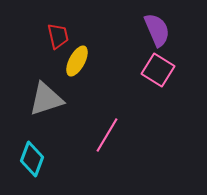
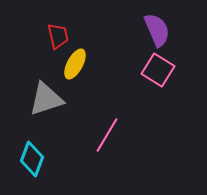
yellow ellipse: moved 2 px left, 3 px down
